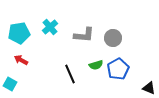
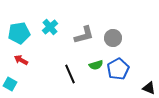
gray L-shape: rotated 20 degrees counterclockwise
